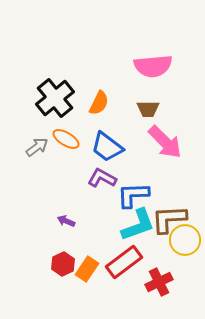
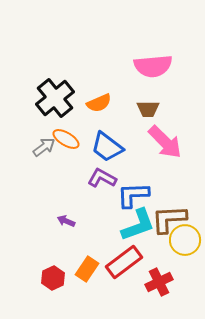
orange semicircle: rotated 40 degrees clockwise
gray arrow: moved 7 px right
red hexagon: moved 10 px left, 14 px down
